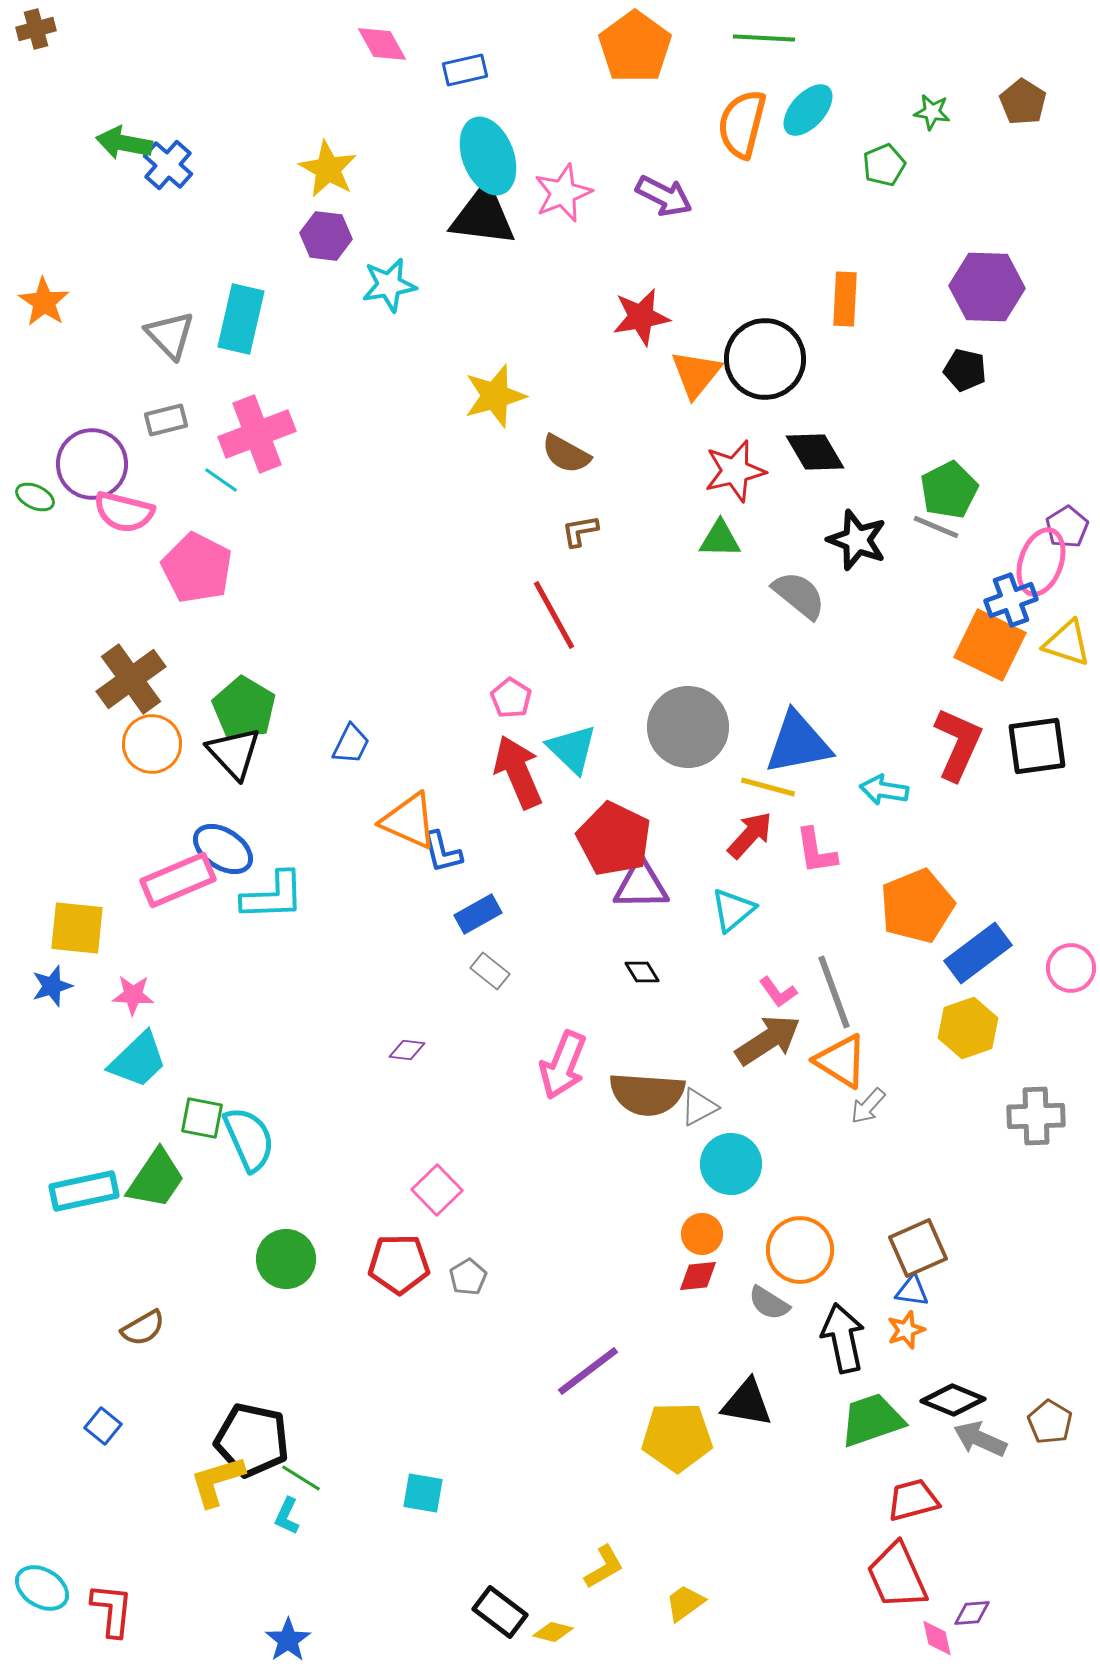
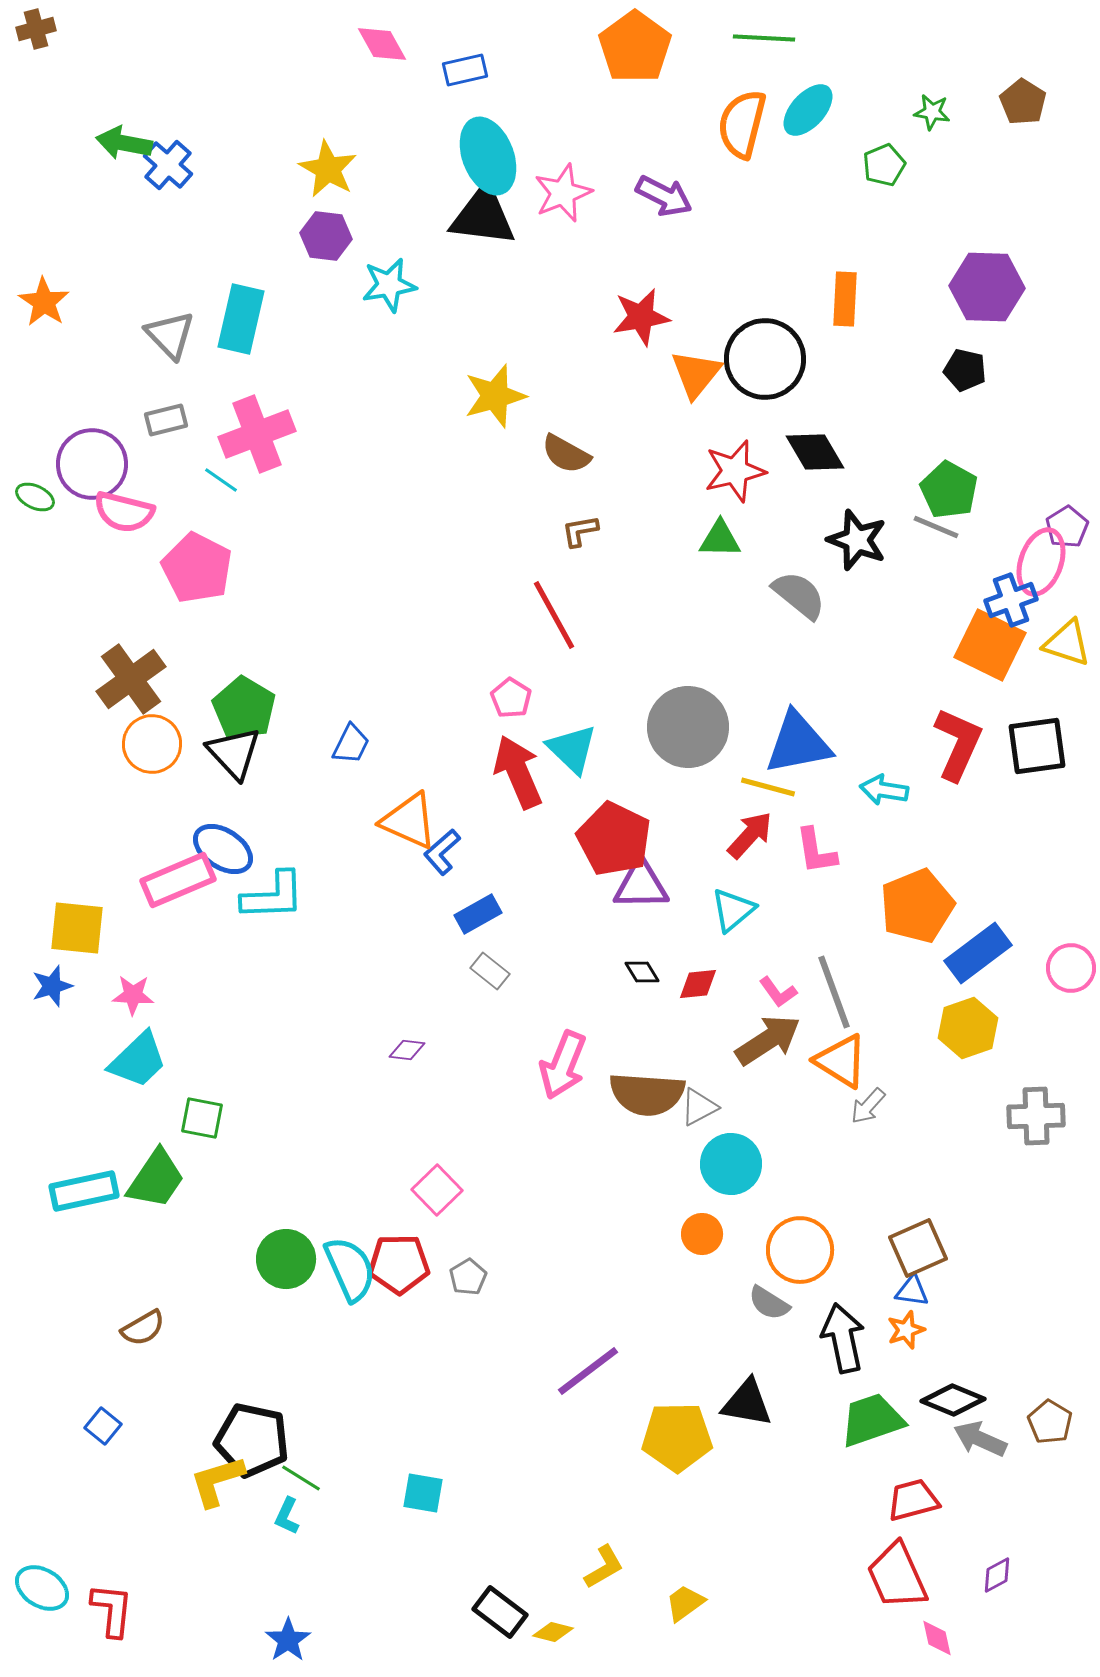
green pentagon at (949, 490): rotated 16 degrees counterclockwise
blue L-shape at (442, 852): rotated 63 degrees clockwise
cyan semicircle at (249, 1139): moved 101 px right, 130 px down
red diamond at (698, 1276): moved 292 px up
purple diamond at (972, 1613): moved 25 px right, 38 px up; rotated 24 degrees counterclockwise
